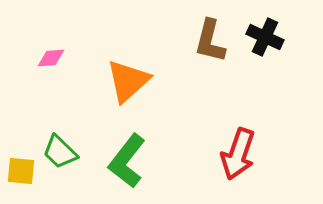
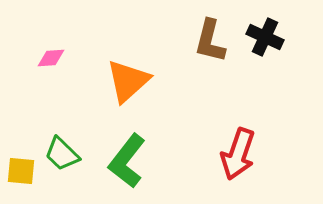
green trapezoid: moved 2 px right, 2 px down
